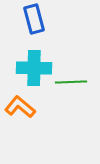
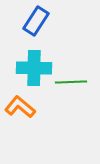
blue rectangle: moved 2 px right, 2 px down; rotated 48 degrees clockwise
